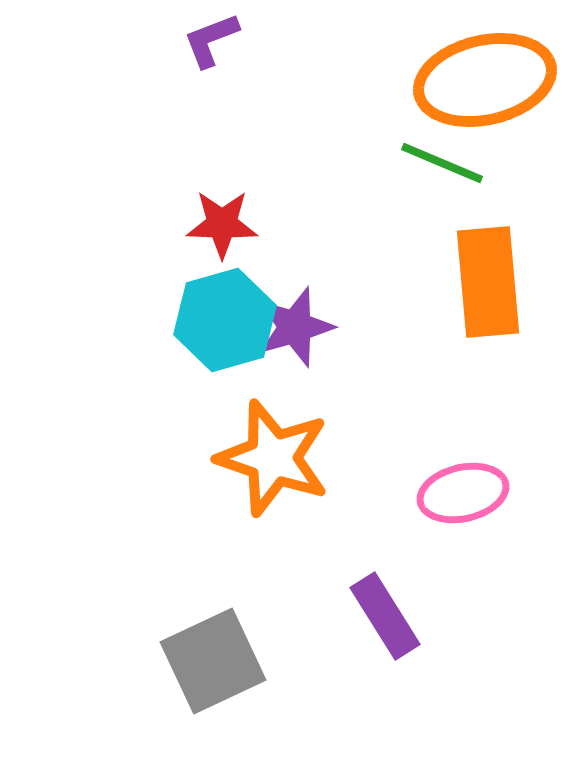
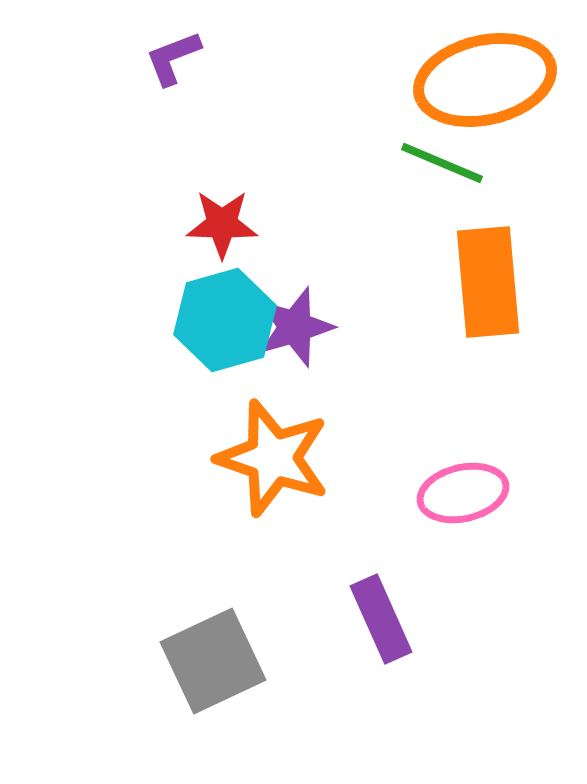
purple L-shape: moved 38 px left, 18 px down
purple rectangle: moved 4 px left, 3 px down; rotated 8 degrees clockwise
